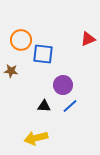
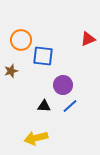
blue square: moved 2 px down
brown star: rotated 24 degrees counterclockwise
